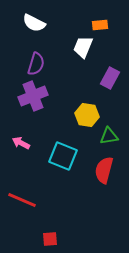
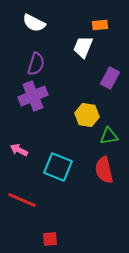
pink arrow: moved 2 px left, 7 px down
cyan square: moved 5 px left, 11 px down
red semicircle: rotated 28 degrees counterclockwise
